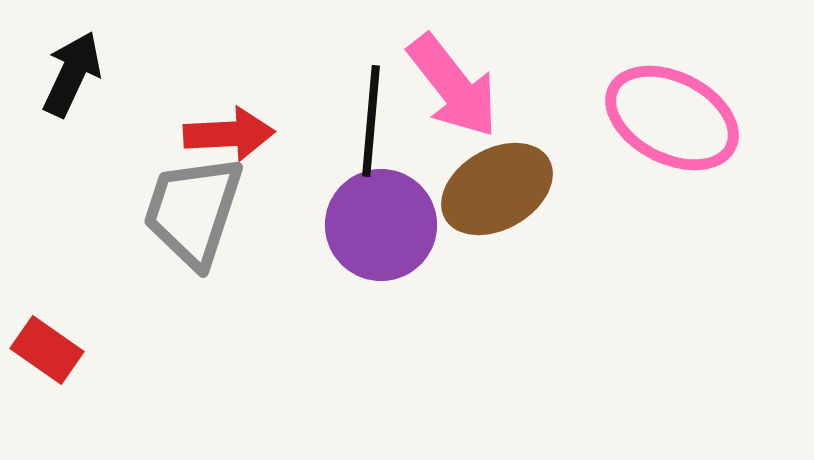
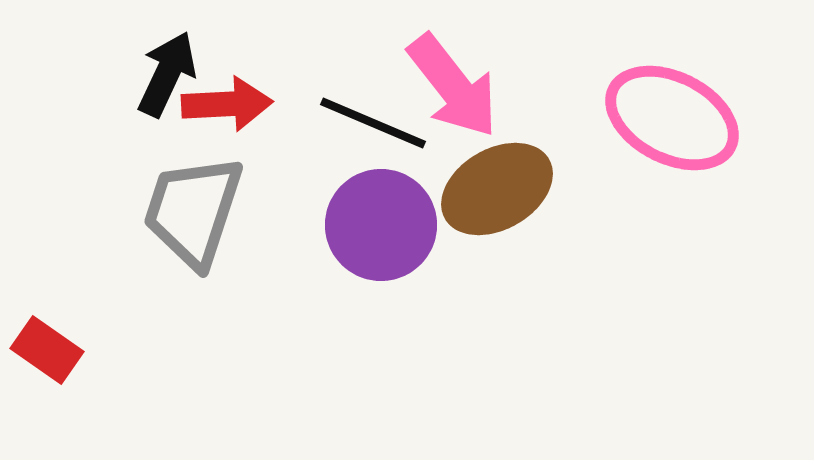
black arrow: moved 95 px right
black line: moved 2 px right, 2 px down; rotated 72 degrees counterclockwise
red arrow: moved 2 px left, 30 px up
